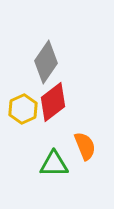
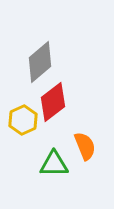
gray diamond: moved 6 px left; rotated 15 degrees clockwise
yellow hexagon: moved 11 px down
